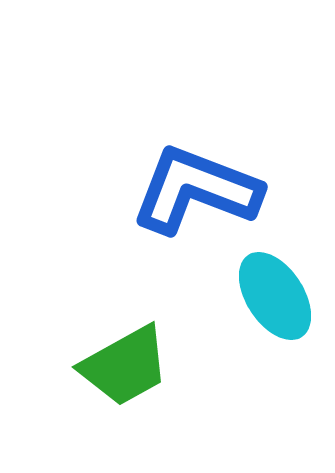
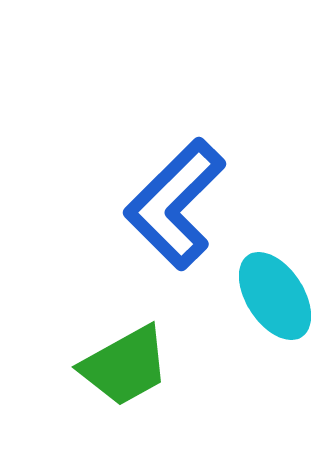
blue L-shape: moved 21 px left, 14 px down; rotated 66 degrees counterclockwise
